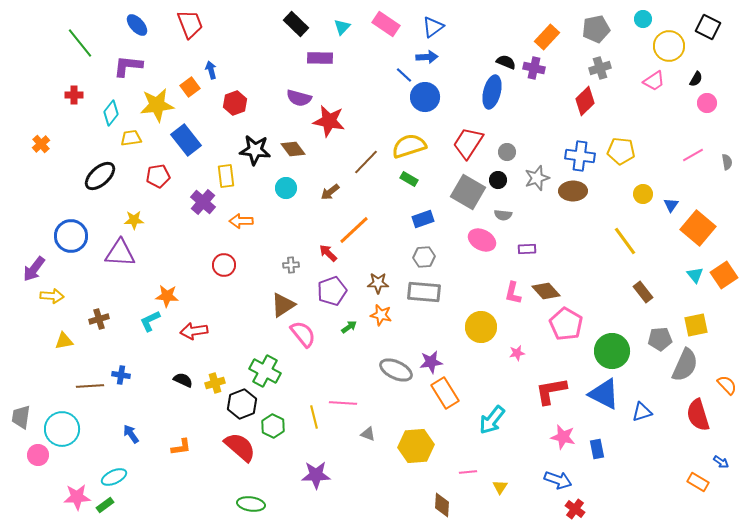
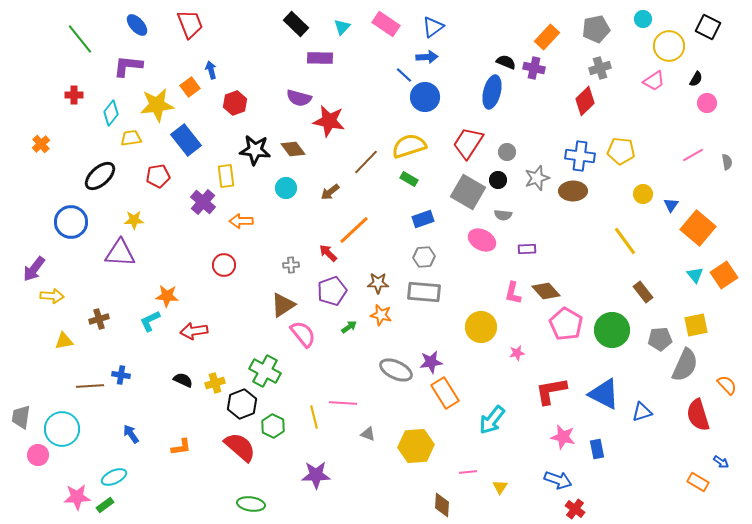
green line at (80, 43): moved 4 px up
blue circle at (71, 236): moved 14 px up
green circle at (612, 351): moved 21 px up
